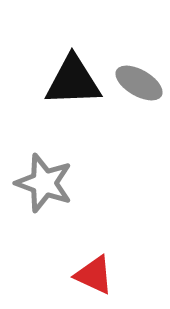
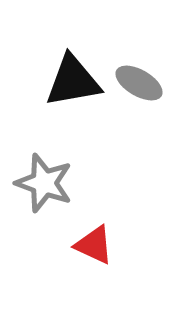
black triangle: rotated 8 degrees counterclockwise
red triangle: moved 30 px up
